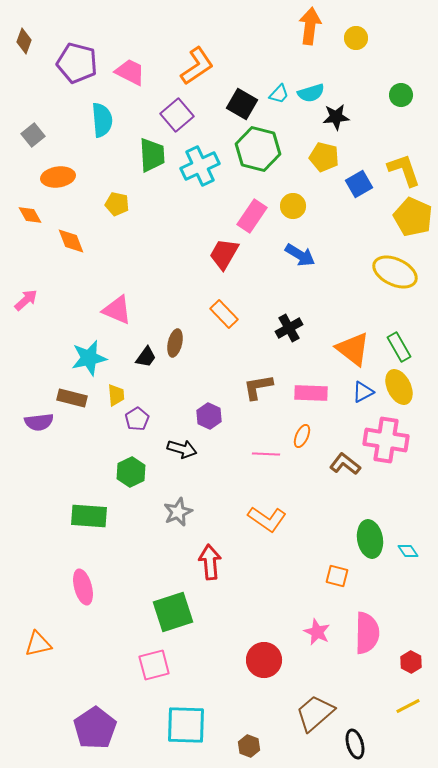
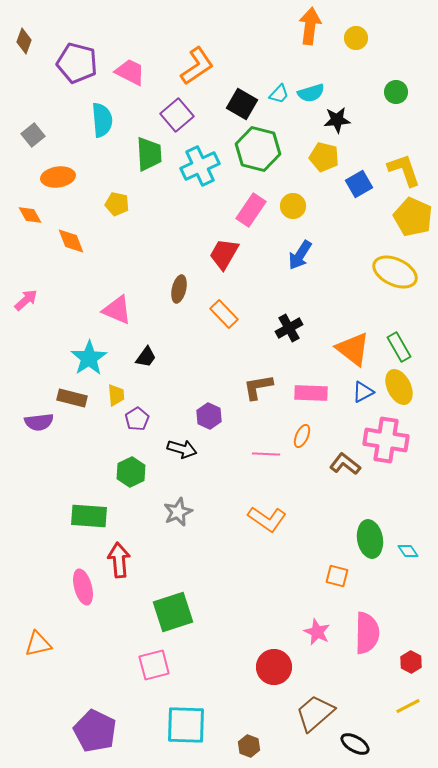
green circle at (401, 95): moved 5 px left, 3 px up
black star at (336, 117): moved 1 px right, 3 px down
green trapezoid at (152, 155): moved 3 px left, 1 px up
pink rectangle at (252, 216): moved 1 px left, 6 px up
blue arrow at (300, 255): rotated 92 degrees clockwise
brown ellipse at (175, 343): moved 4 px right, 54 px up
cyan star at (89, 358): rotated 21 degrees counterclockwise
red arrow at (210, 562): moved 91 px left, 2 px up
red circle at (264, 660): moved 10 px right, 7 px down
purple pentagon at (95, 728): moved 3 px down; rotated 12 degrees counterclockwise
black ellipse at (355, 744): rotated 44 degrees counterclockwise
